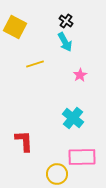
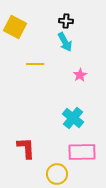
black cross: rotated 32 degrees counterclockwise
yellow line: rotated 18 degrees clockwise
red L-shape: moved 2 px right, 7 px down
pink rectangle: moved 5 px up
